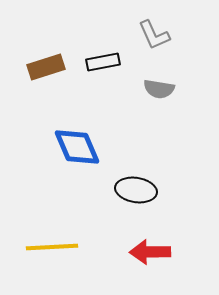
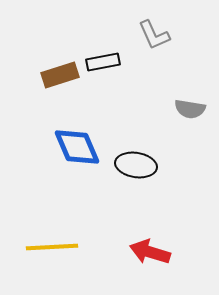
brown rectangle: moved 14 px right, 8 px down
gray semicircle: moved 31 px right, 20 px down
black ellipse: moved 25 px up
red arrow: rotated 18 degrees clockwise
